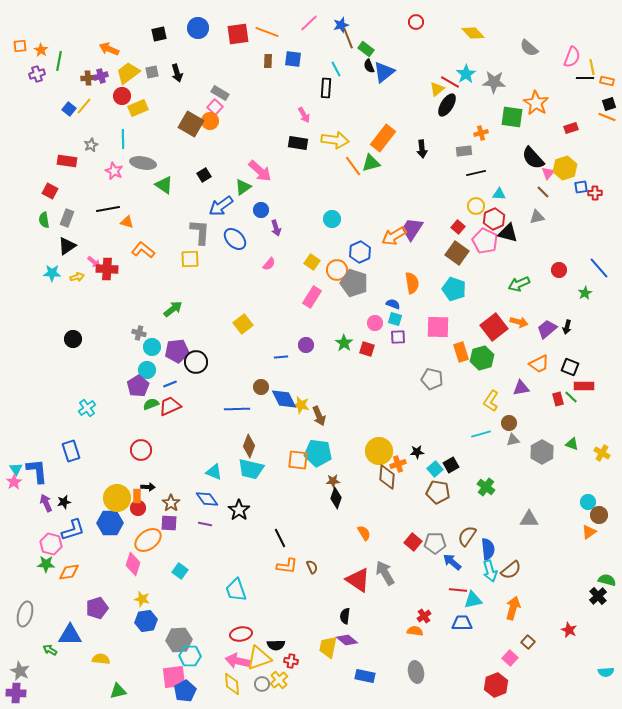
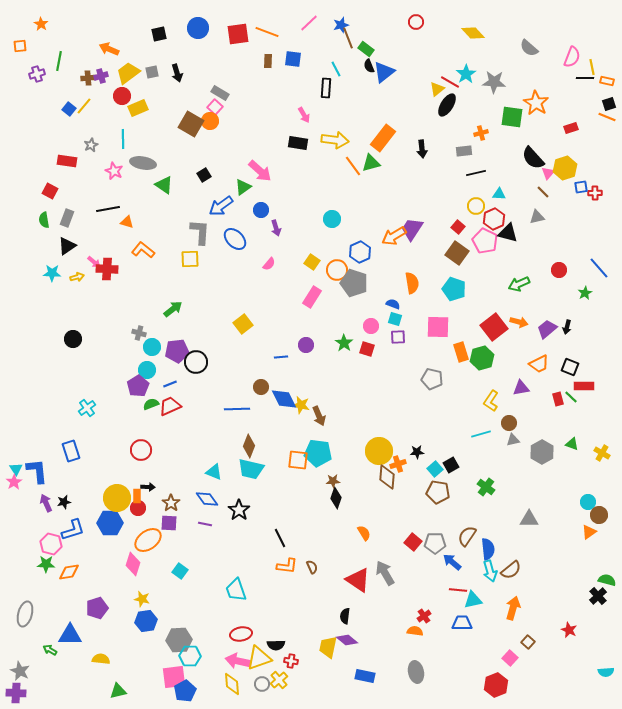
orange star at (41, 50): moved 26 px up
pink circle at (375, 323): moved 4 px left, 3 px down
